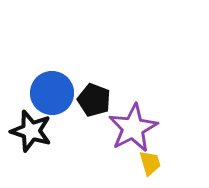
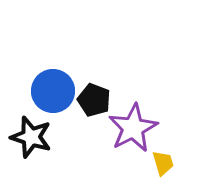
blue circle: moved 1 px right, 2 px up
black star: moved 6 px down
yellow trapezoid: moved 13 px right
